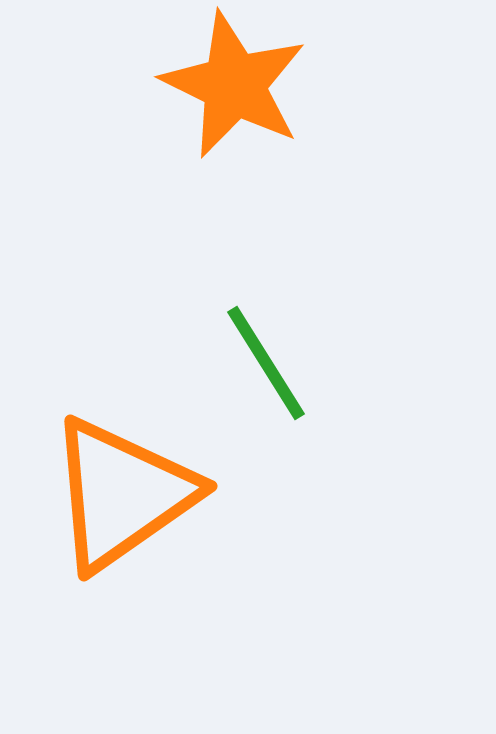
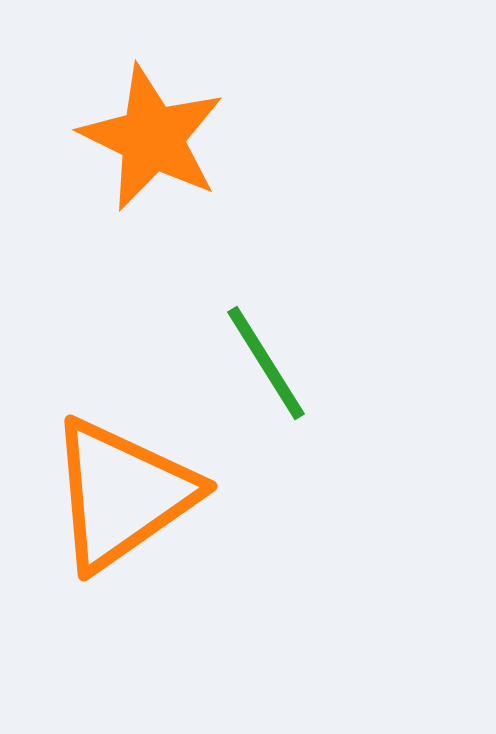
orange star: moved 82 px left, 53 px down
